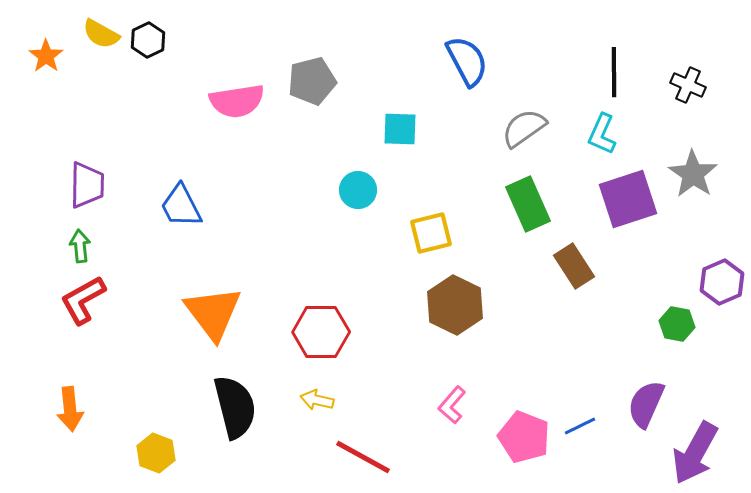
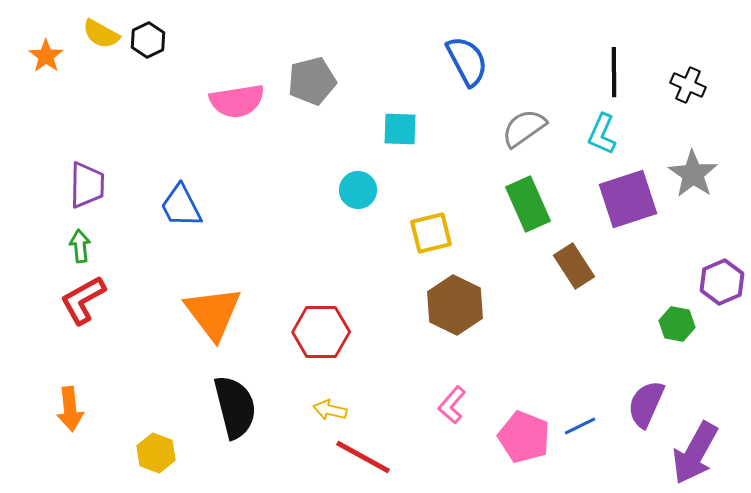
yellow arrow: moved 13 px right, 10 px down
